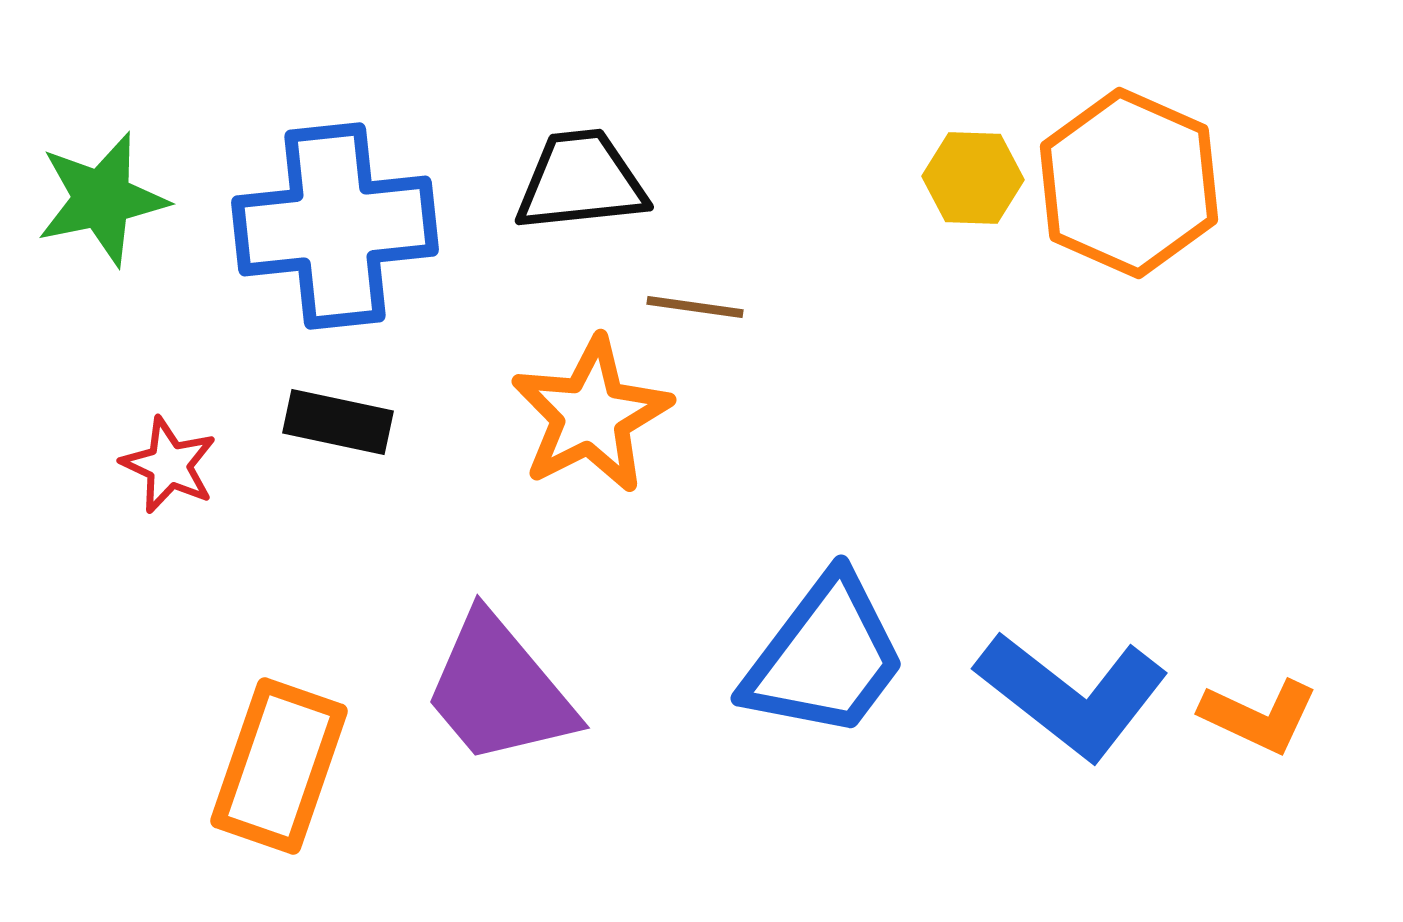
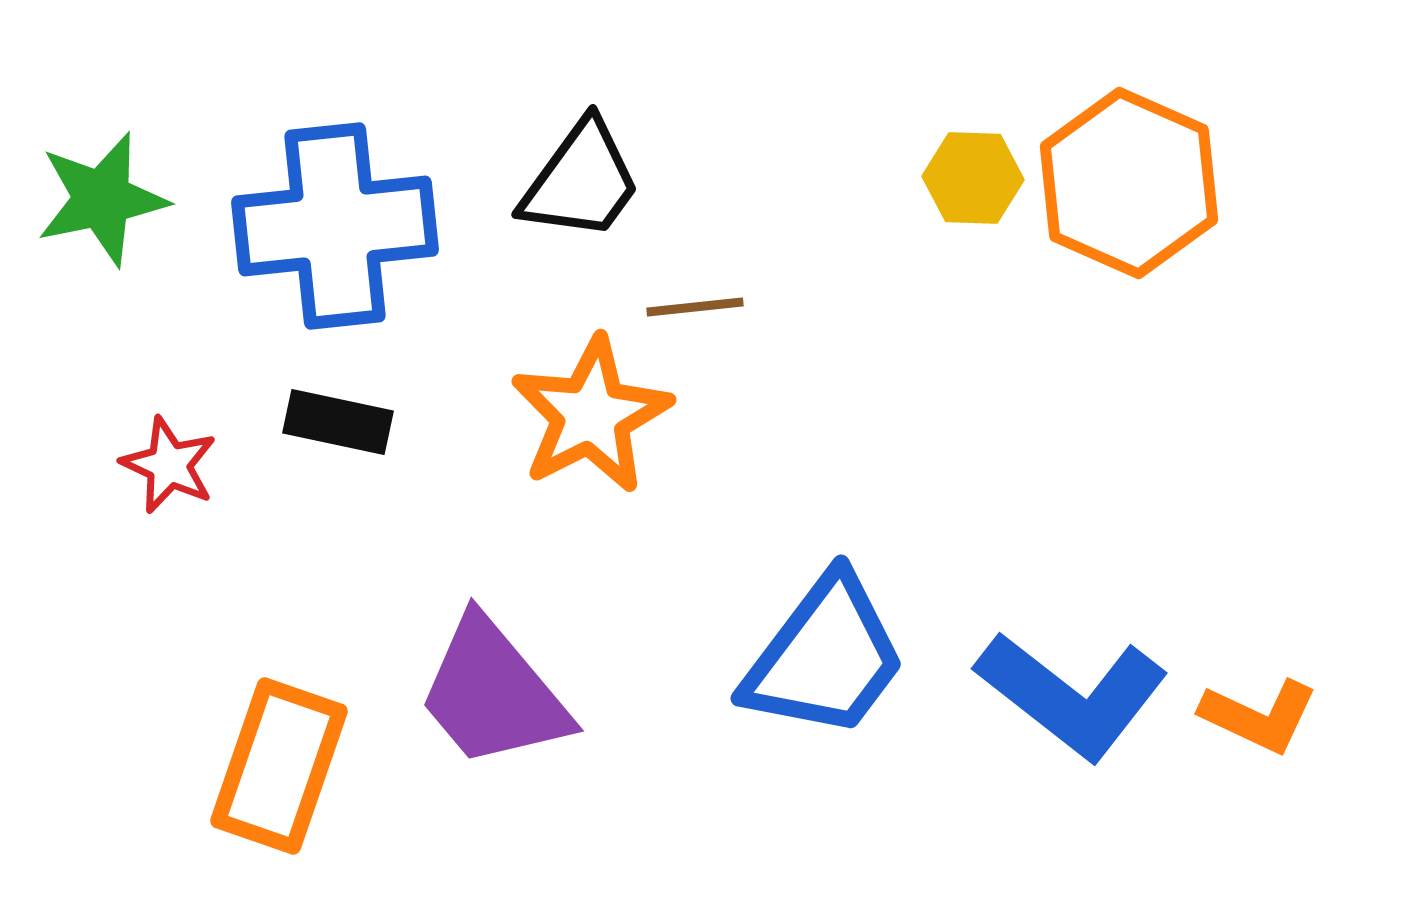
black trapezoid: rotated 132 degrees clockwise
brown line: rotated 14 degrees counterclockwise
purple trapezoid: moved 6 px left, 3 px down
